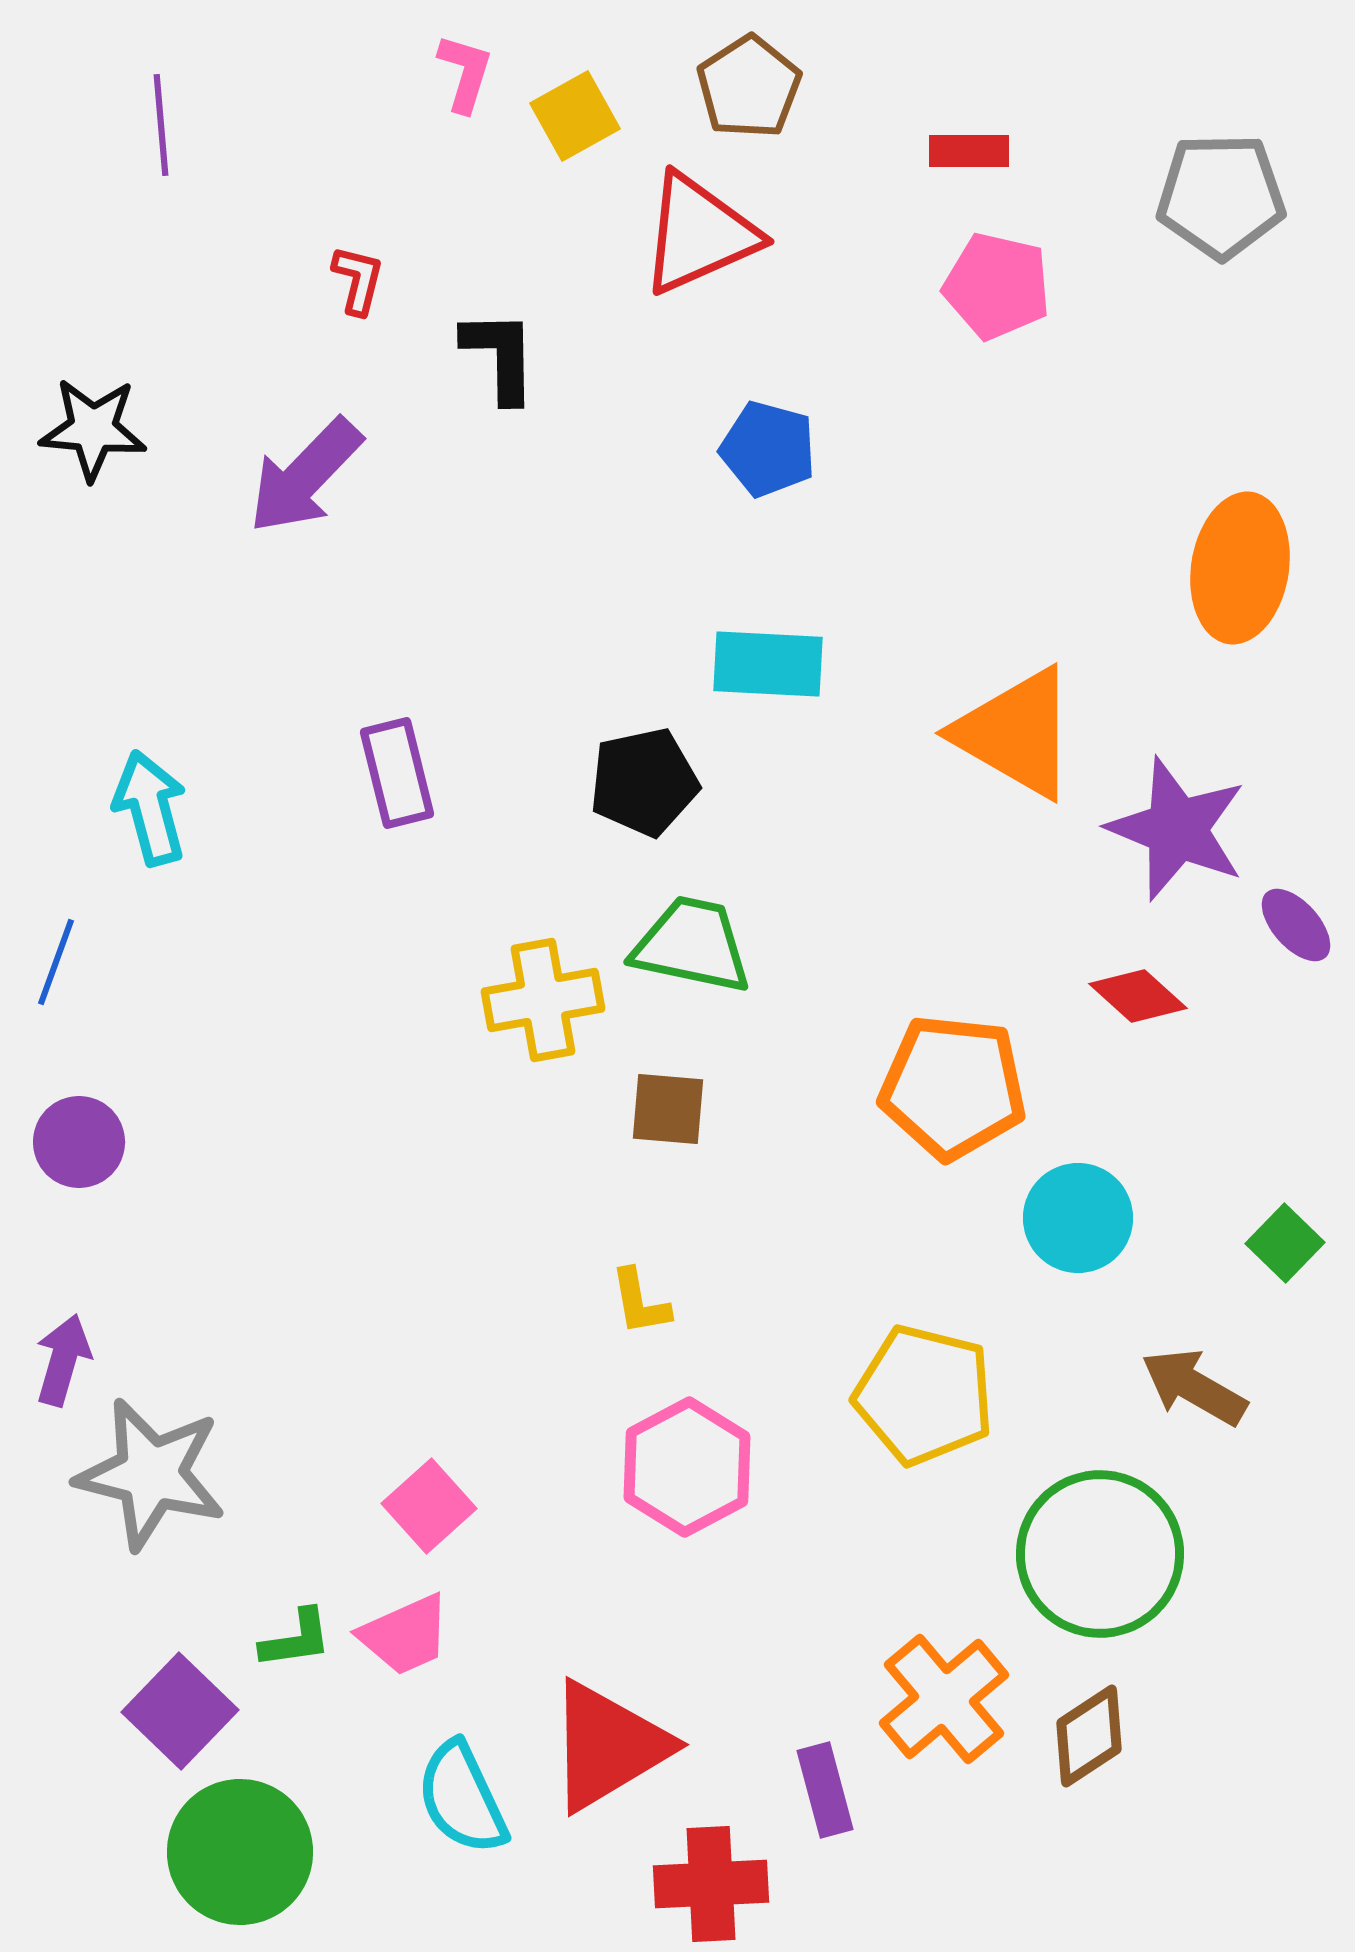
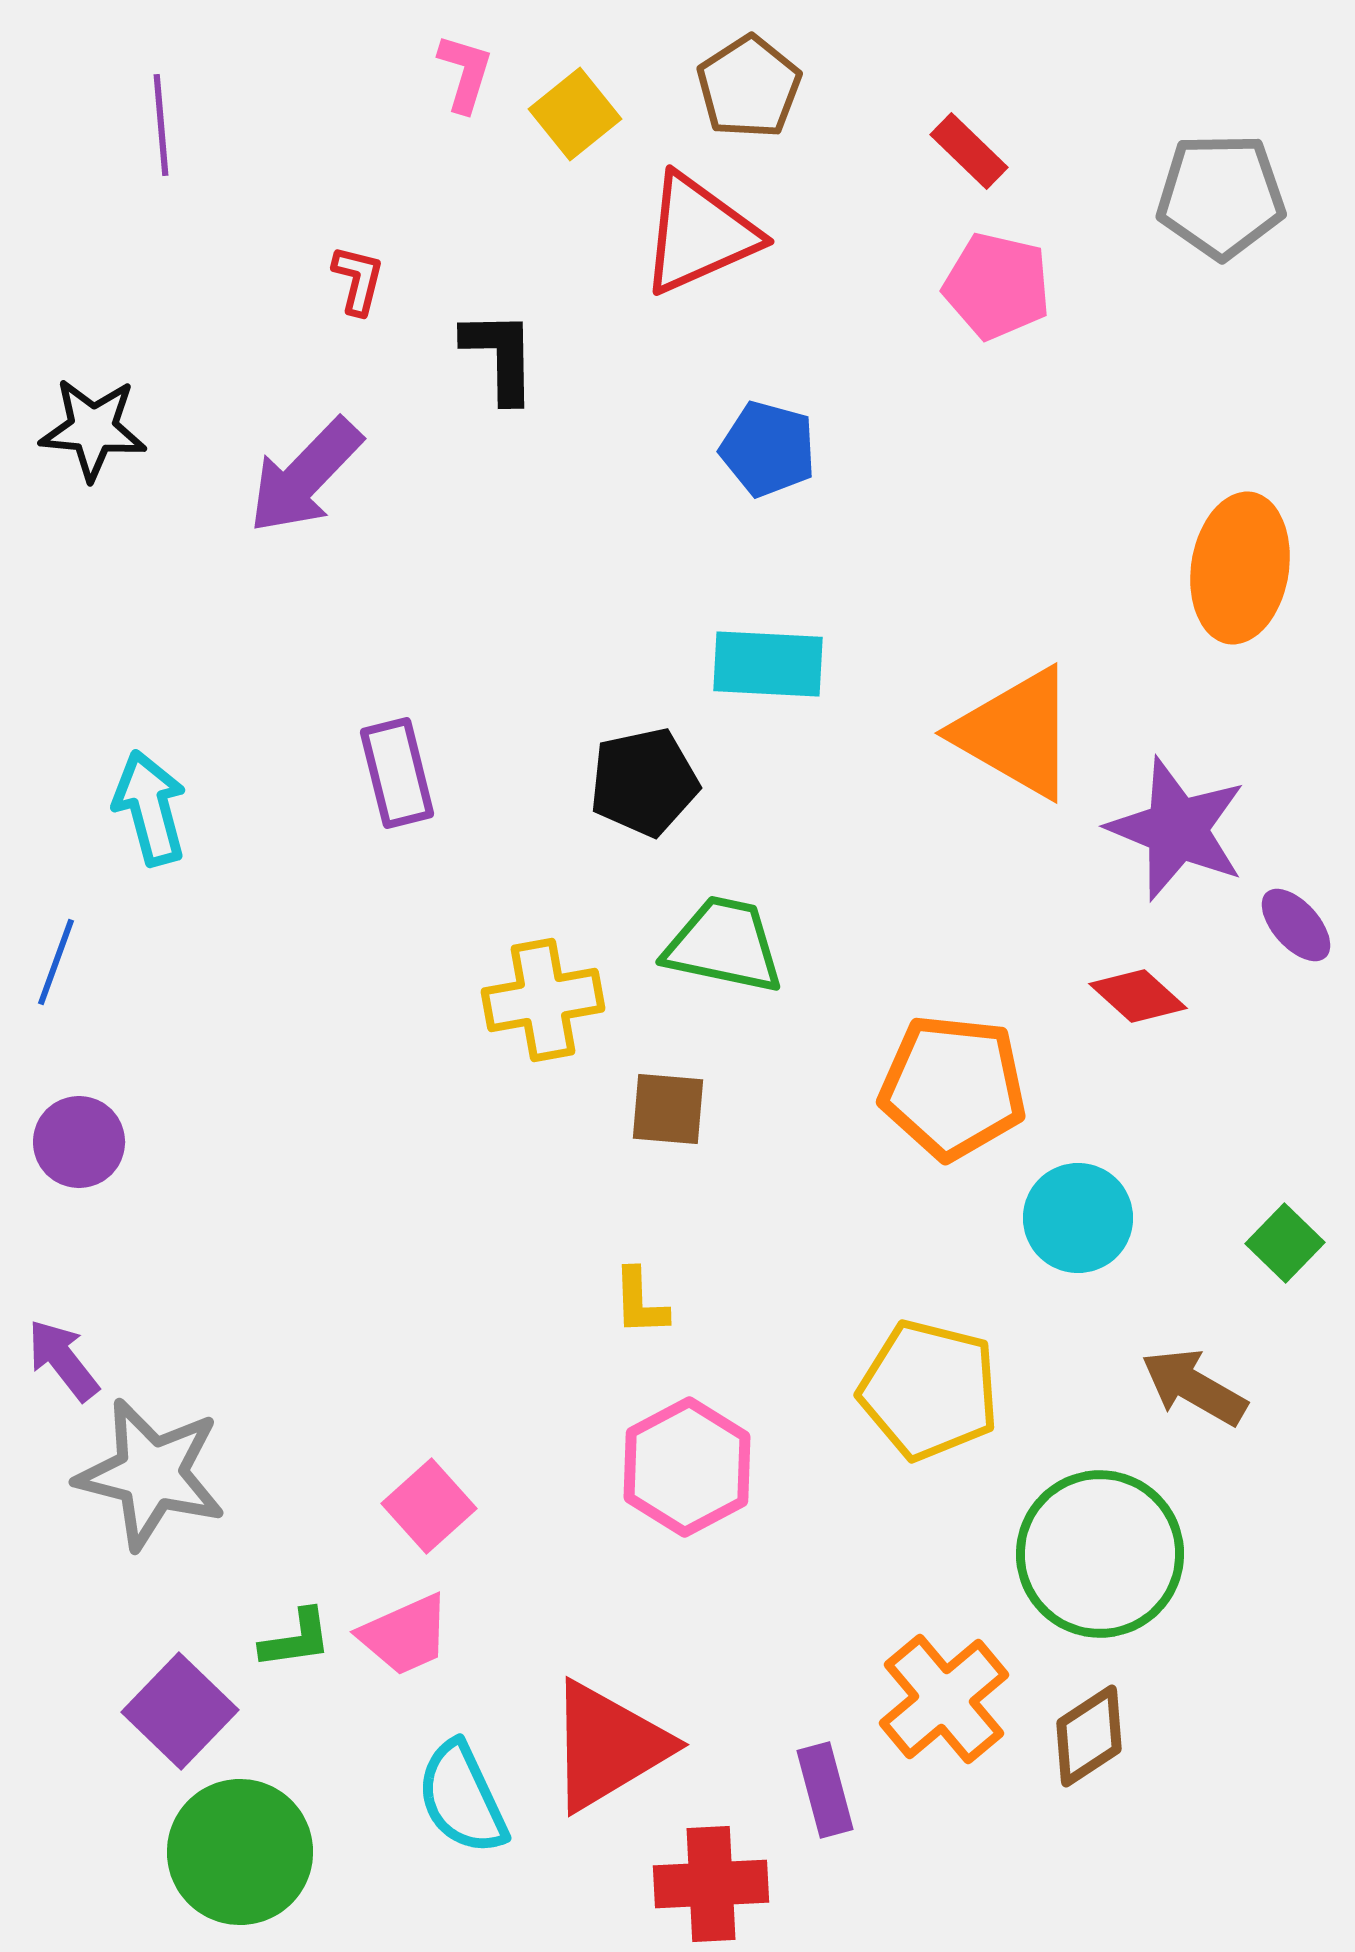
yellow square at (575, 116): moved 2 px up; rotated 10 degrees counterclockwise
red rectangle at (969, 151): rotated 44 degrees clockwise
green trapezoid at (692, 945): moved 32 px right
yellow L-shape at (640, 1302): rotated 8 degrees clockwise
purple arrow at (63, 1360): rotated 54 degrees counterclockwise
yellow pentagon at (924, 1395): moved 5 px right, 5 px up
